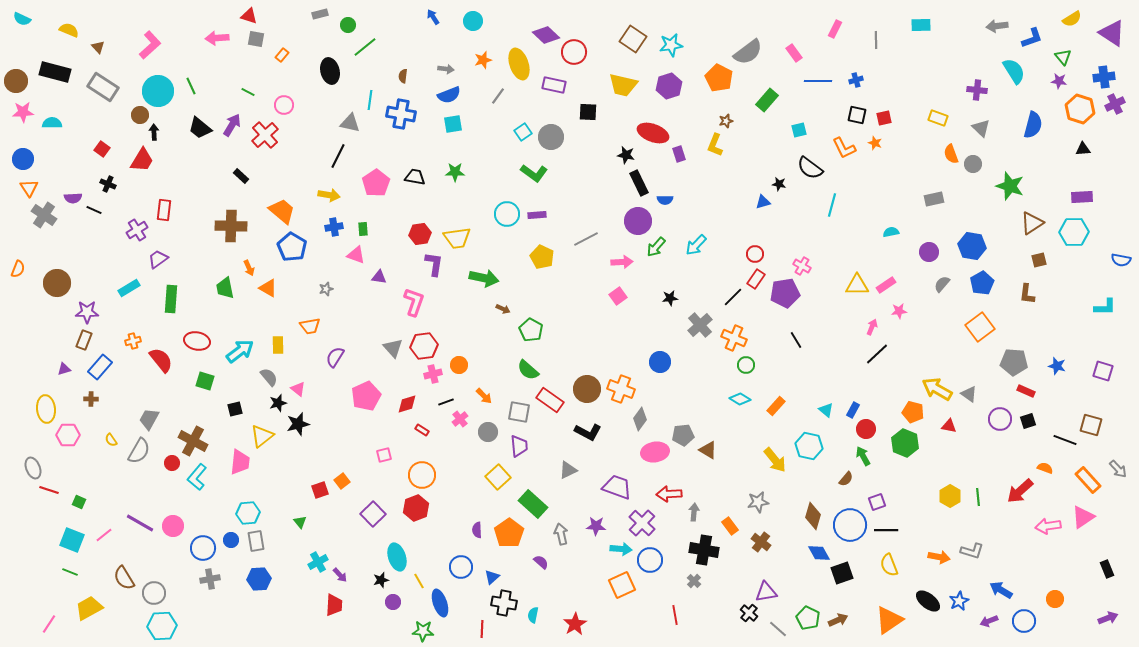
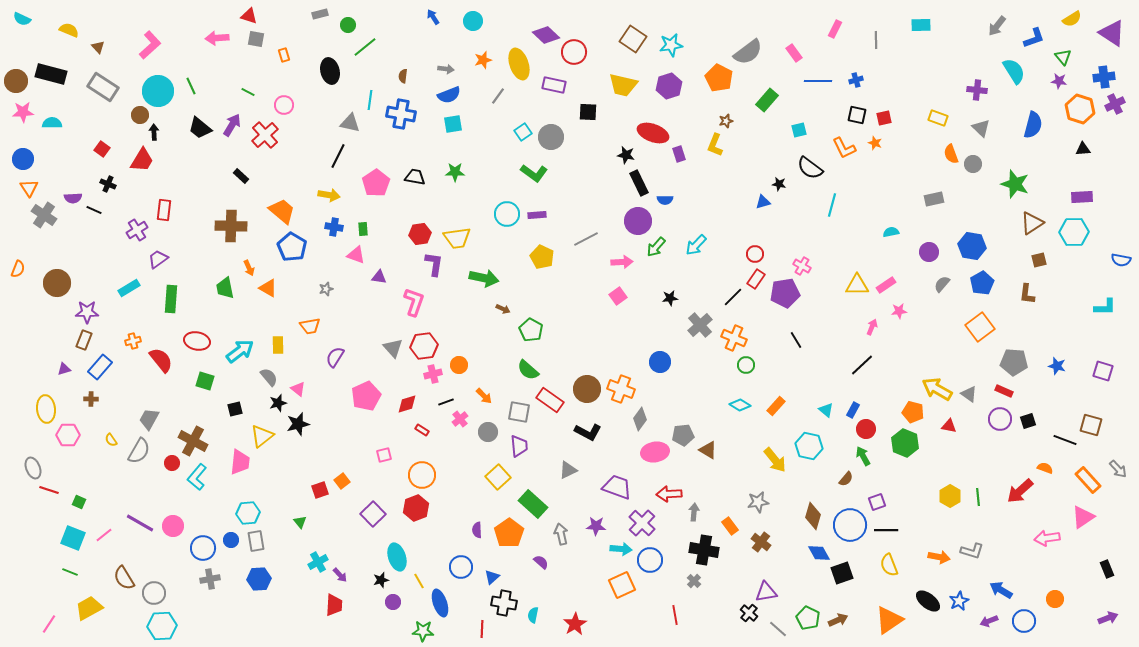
gray arrow at (997, 26): rotated 45 degrees counterclockwise
blue L-shape at (1032, 38): moved 2 px right
orange rectangle at (282, 55): moved 2 px right; rotated 56 degrees counterclockwise
black rectangle at (55, 72): moved 4 px left, 2 px down
green star at (1010, 186): moved 5 px right, 2 px up
blue cross at (334, 227): rotated 18 degrees clockwise
black line at (877, 354): moved 15 px left, 11 px down
red rectangle at (1026, 391): moved 22 px left
cyan diamond at (740, 399): moved 6 px down
pink arrow at (1048, 526): moved 1 px left, 12 px down
cyan square at (72, 540): moved 1 px right, 2 px up
